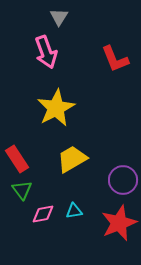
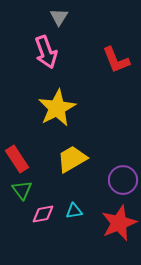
red L-shape: moved 1 px right, 1 px down
yellow star: moved 1 px right
